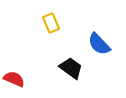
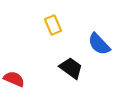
yellow rectangle: moved 2 px right, 2 px down
